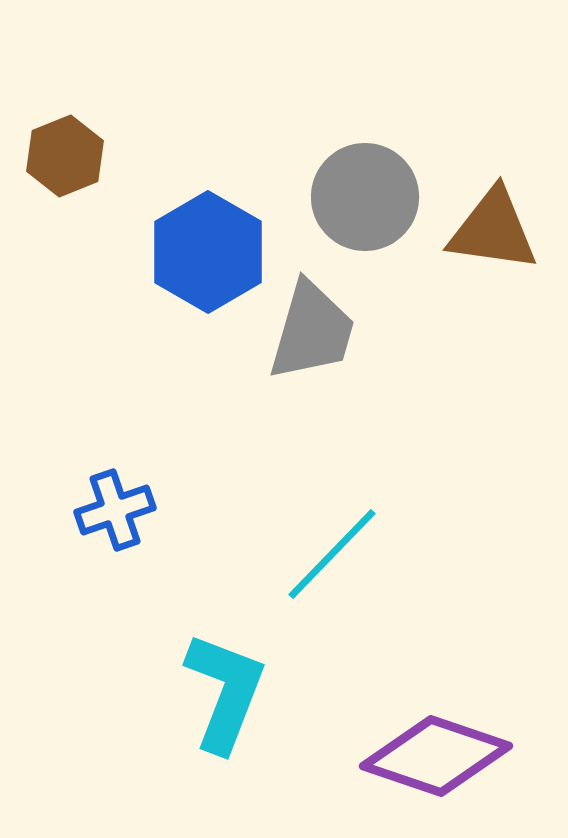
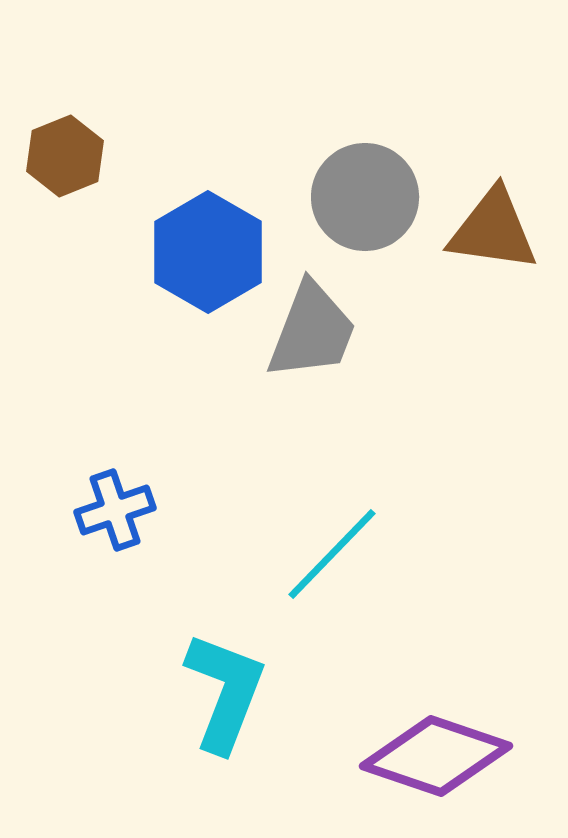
gray trapezoid: rotated 5 degrees clockwise
